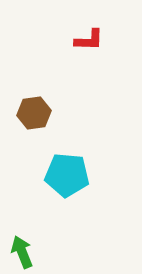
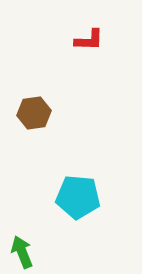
cyan pentagon: moved 11 px right, 22 px down
